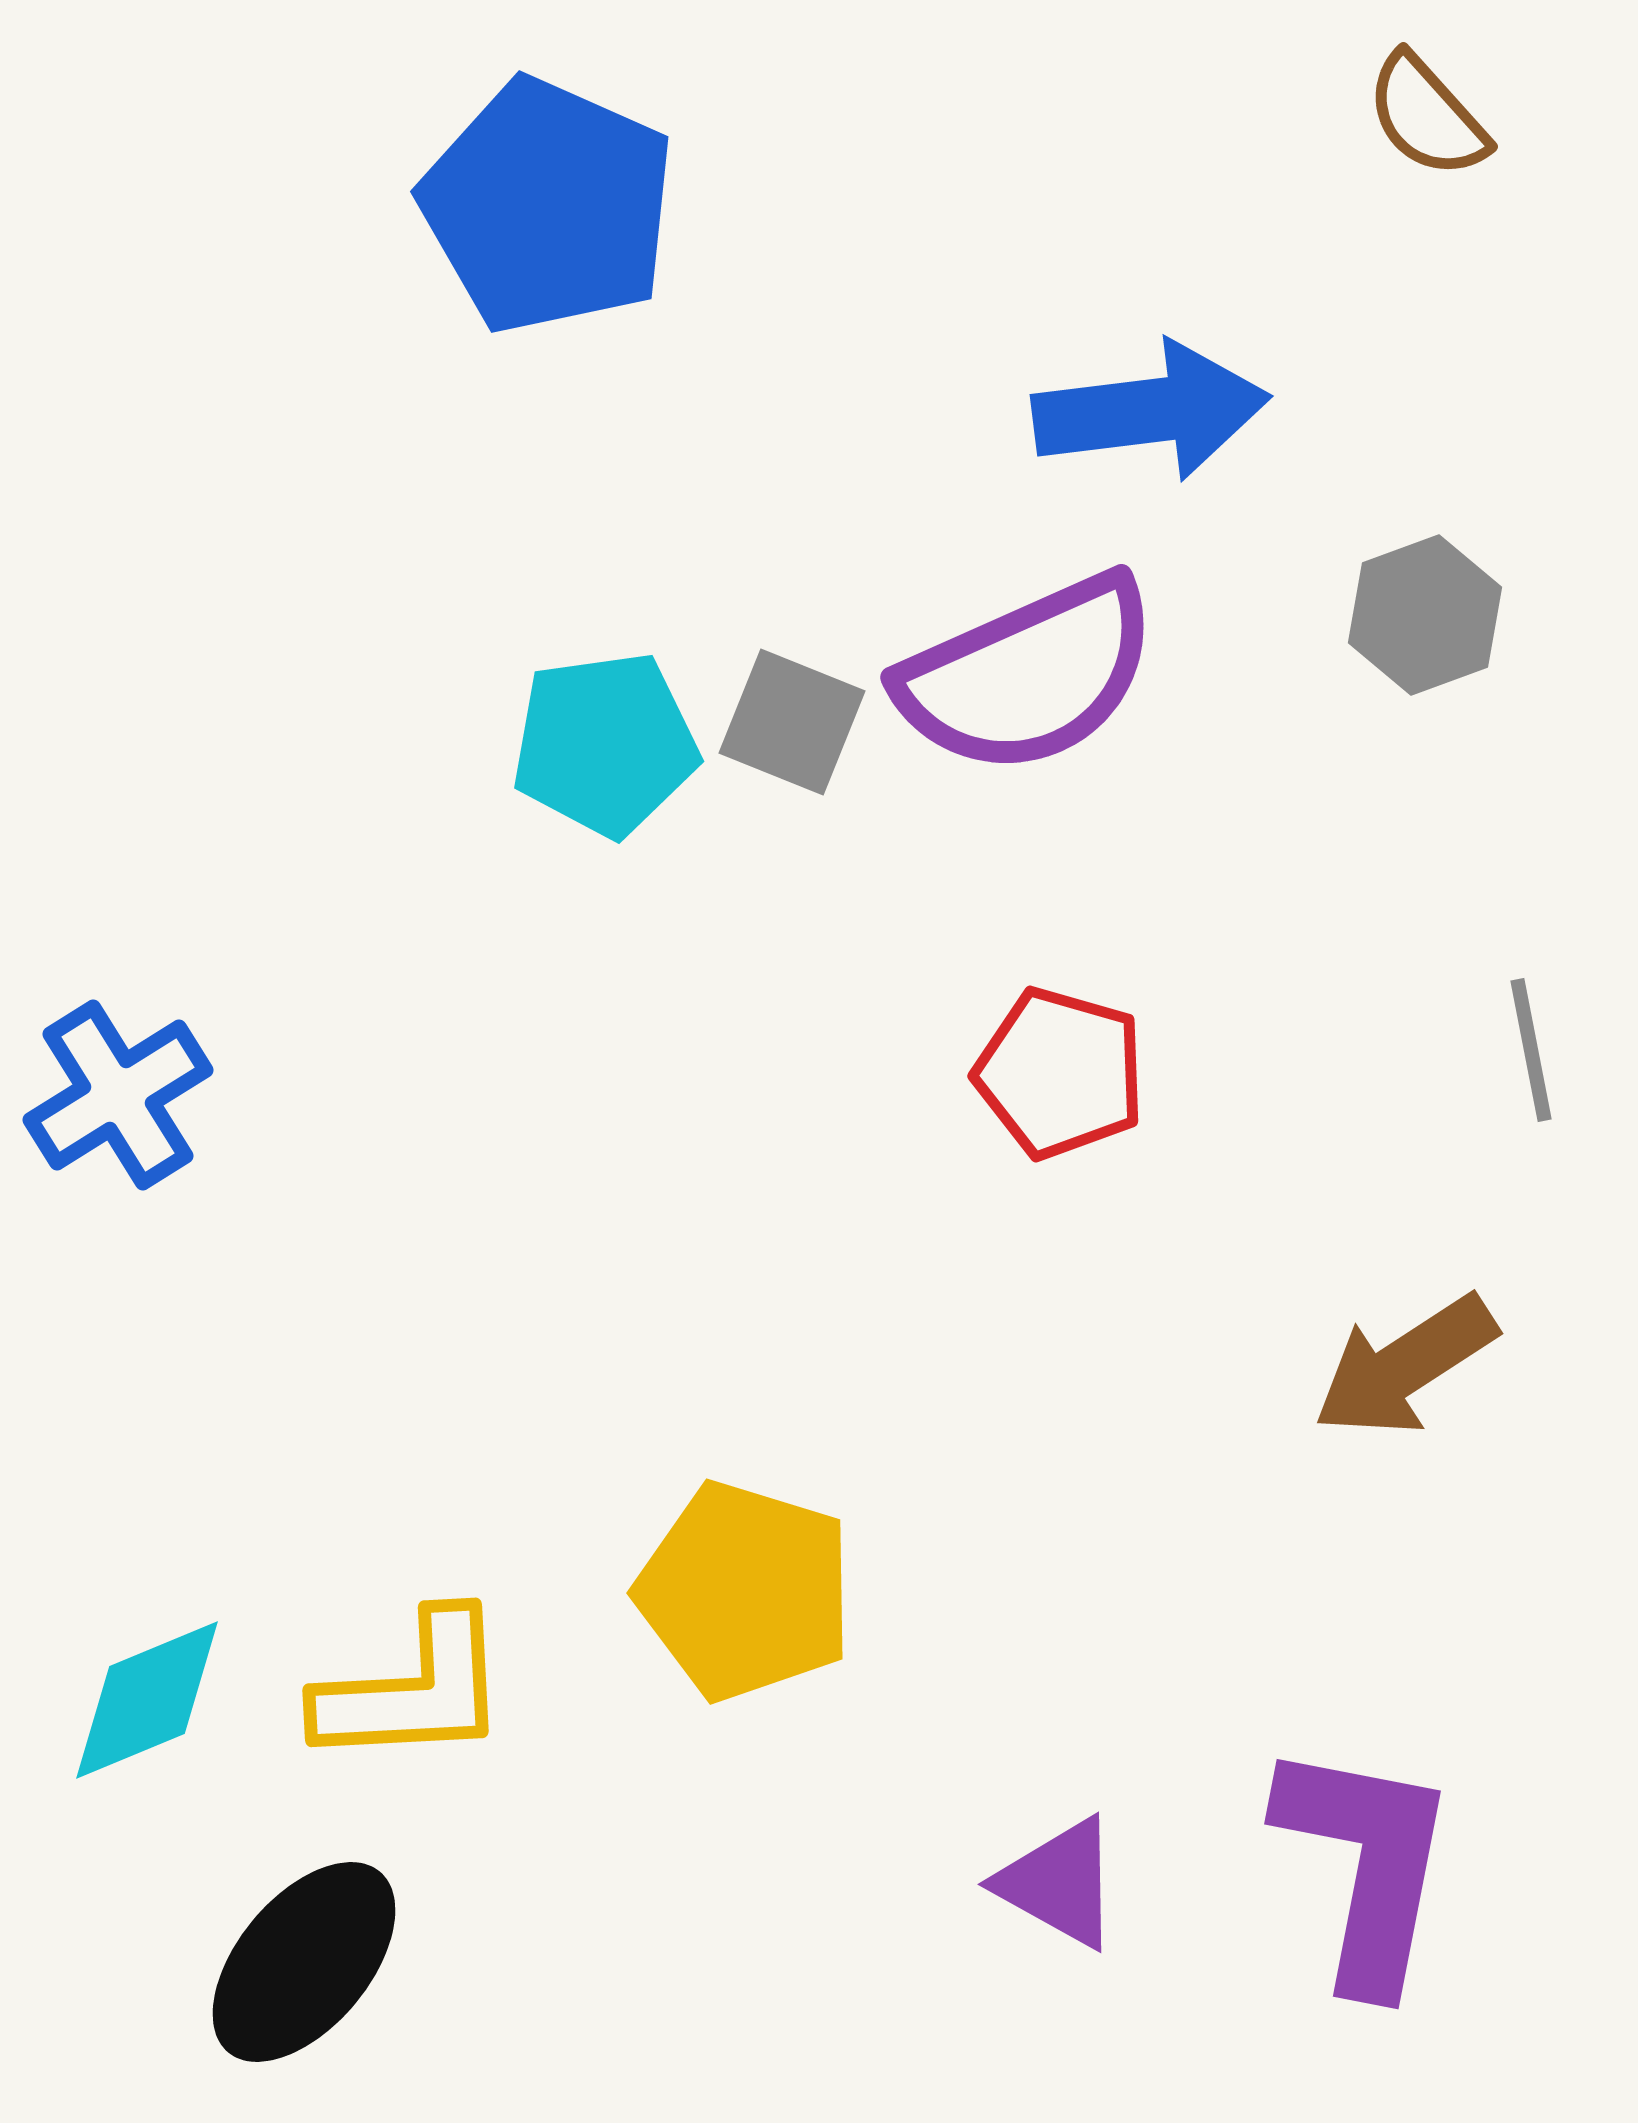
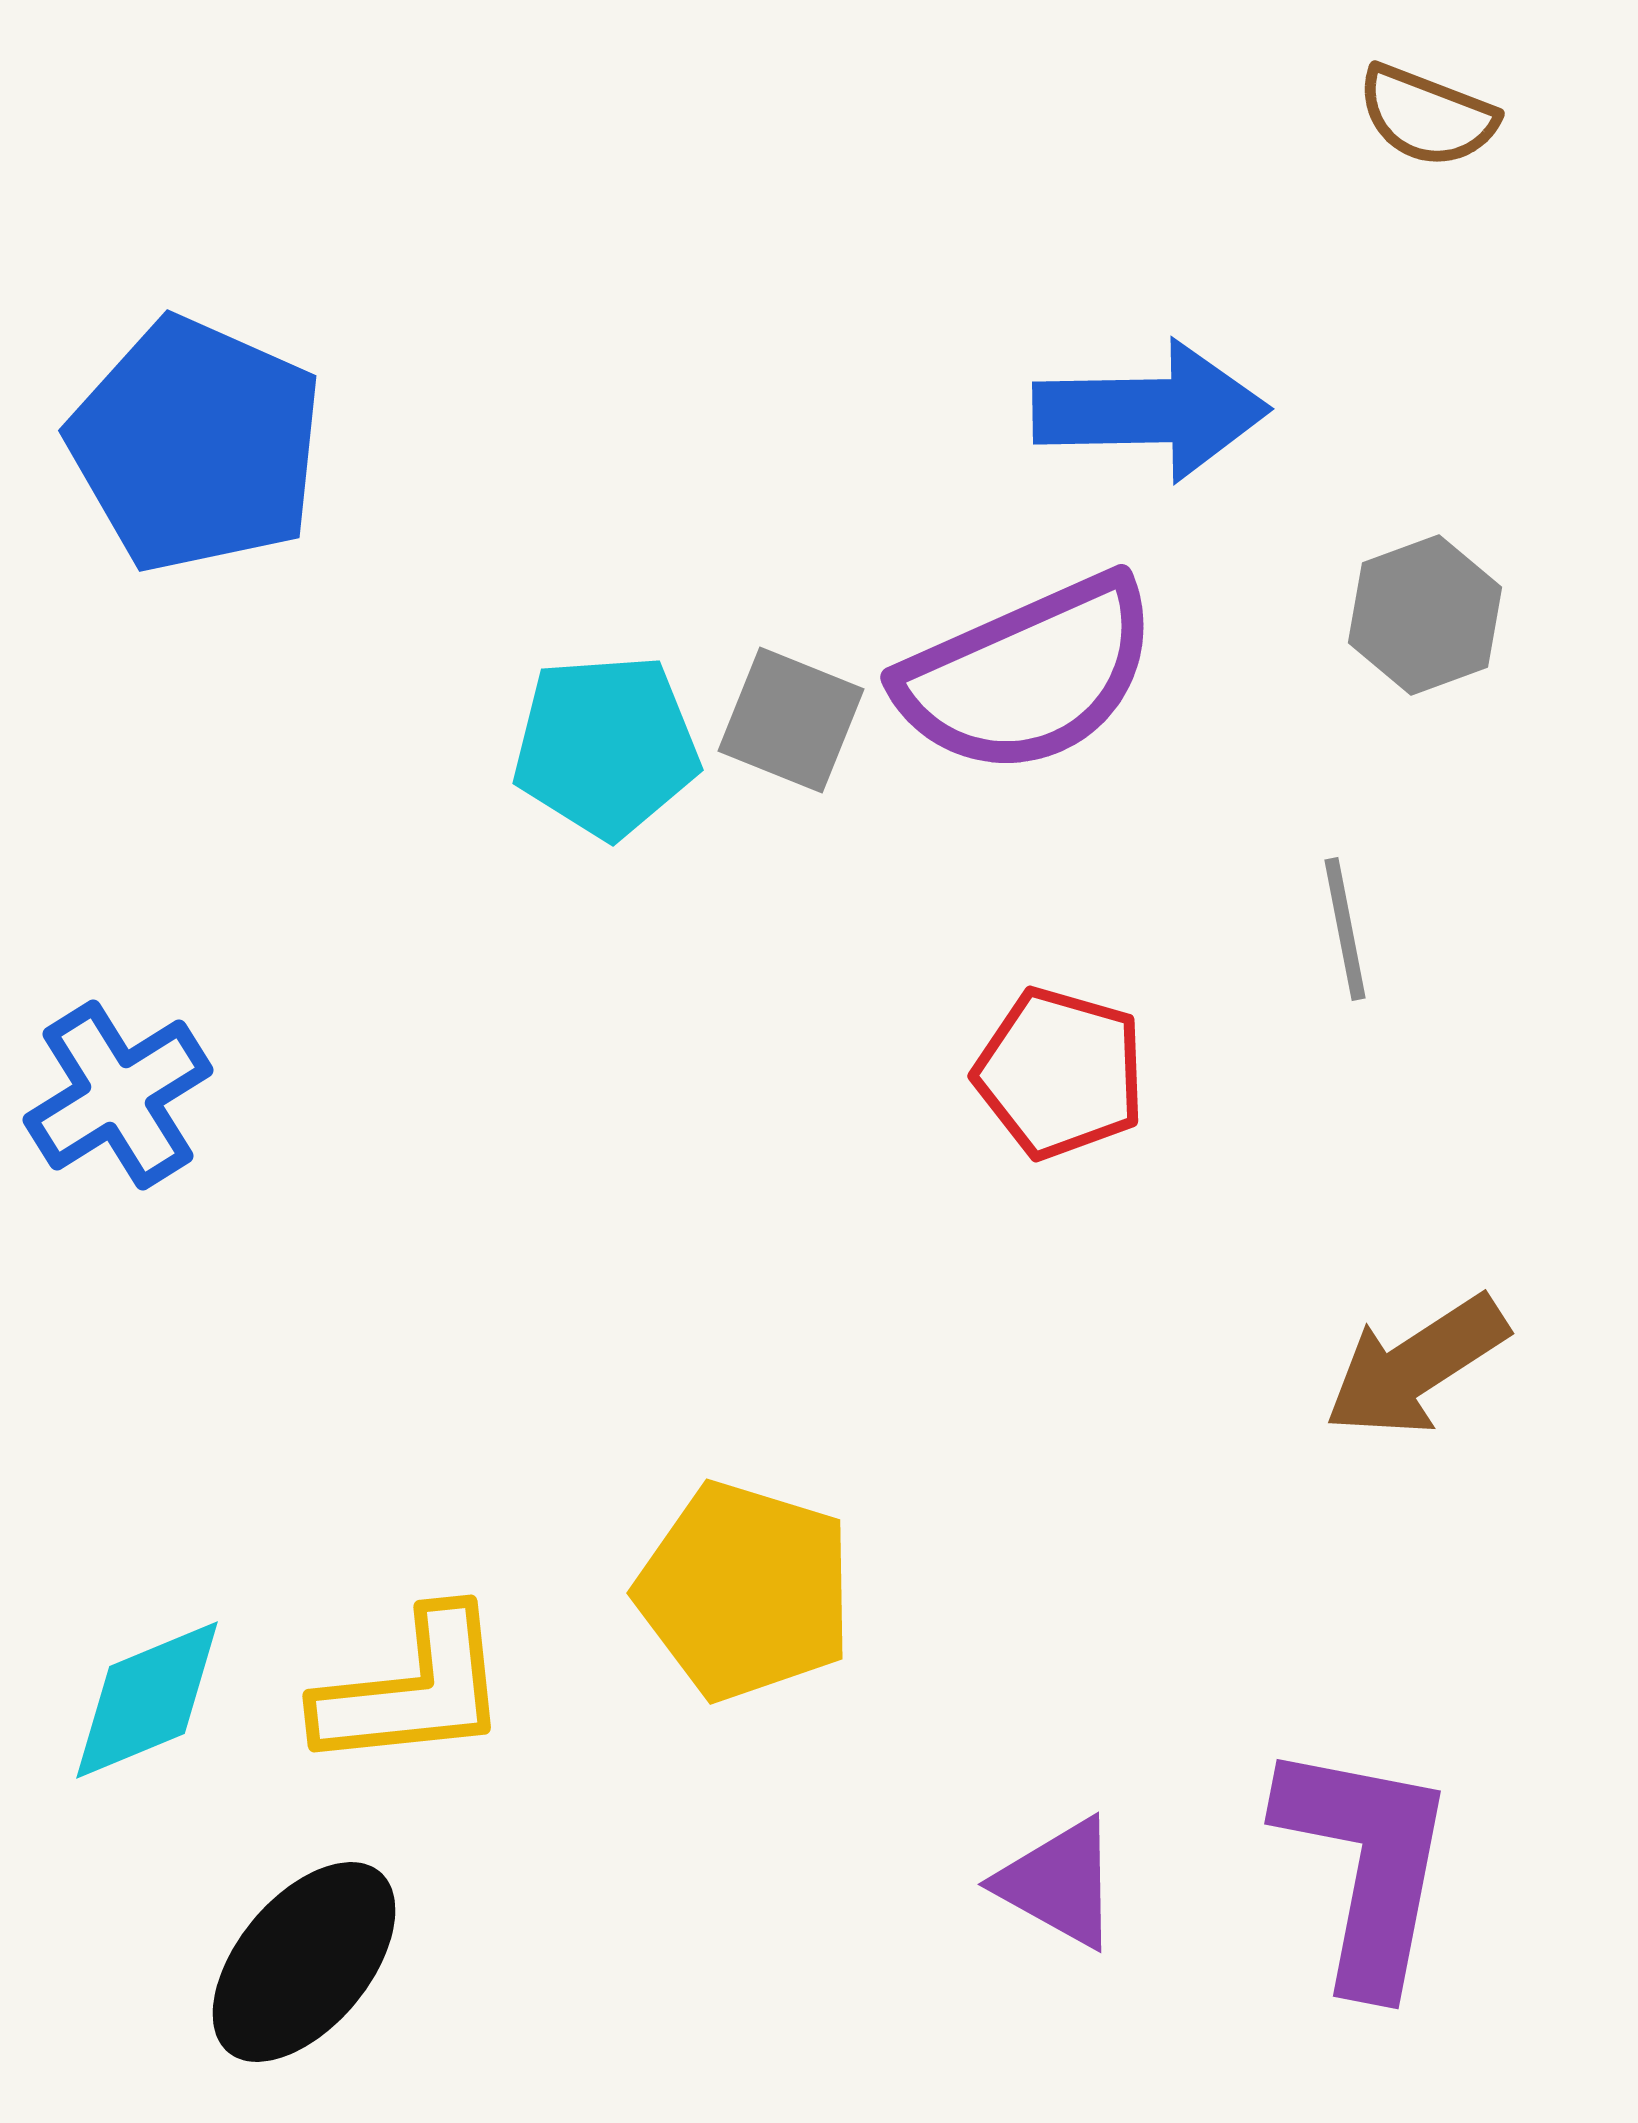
brown semicircle: rotated 27 degrees counterclockwise
blue pentagon: moved 352 px left, 239 px down
blue arrow: rotated 6 degrees clockwise
gray square: moved 1 px left, 2 px up
cyan pentagon: moved 1 px right, 2 px down; rotated 4 degrees clockwise
gray line: moved 186 px left, 121 px up
brown arrow: moved 11 px right
yellow L-shape: rotated 3 degrees counterclockwise
